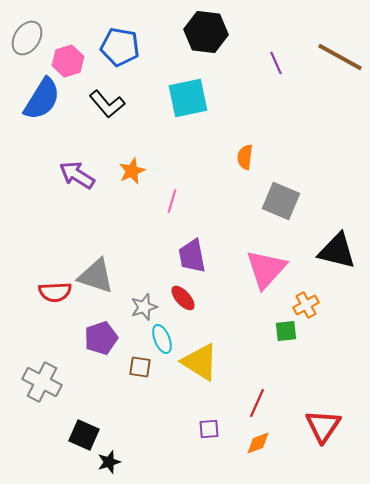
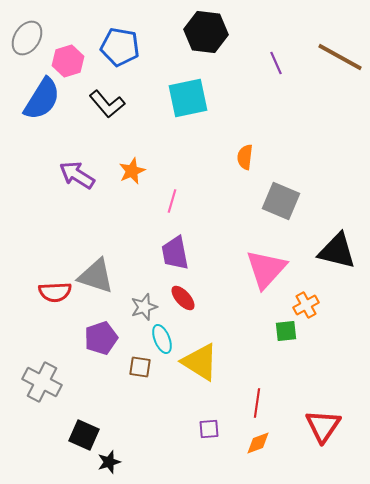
purple trapezoid: moved 17 px left, 3 px up
red line: rotated 16 degrees counterclockwise
